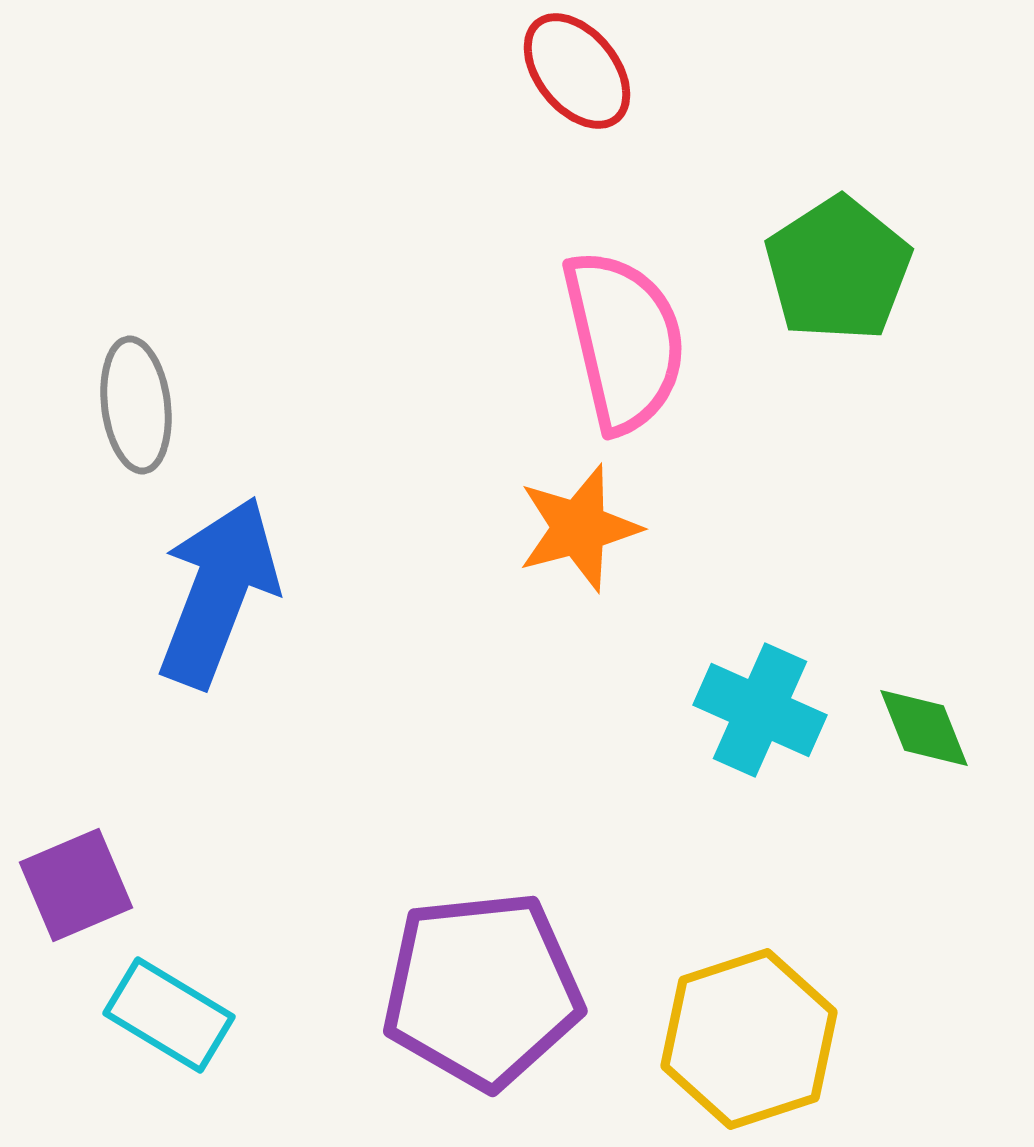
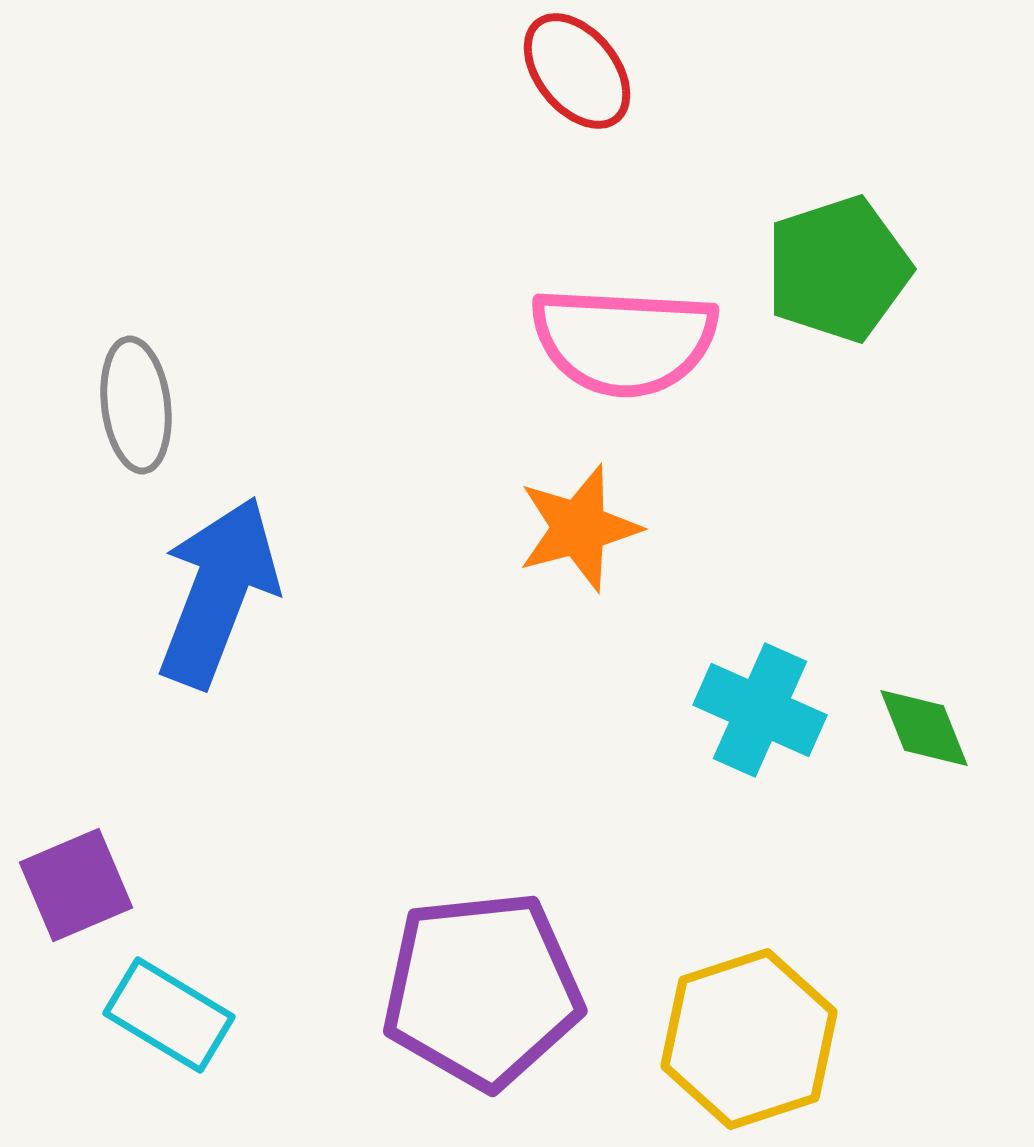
green pentagon: rotated 15 degrees clockwise
pink semicircle: rotated 106 degrees clockwise
